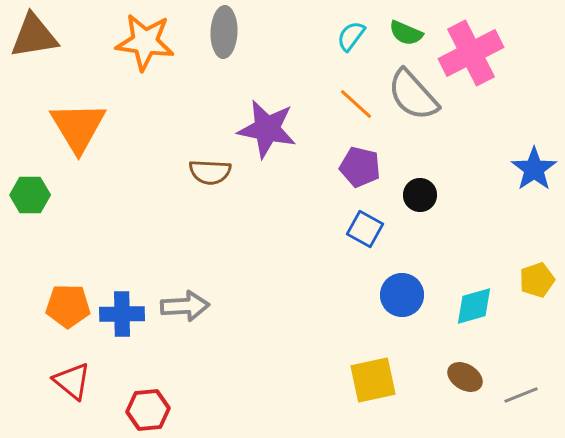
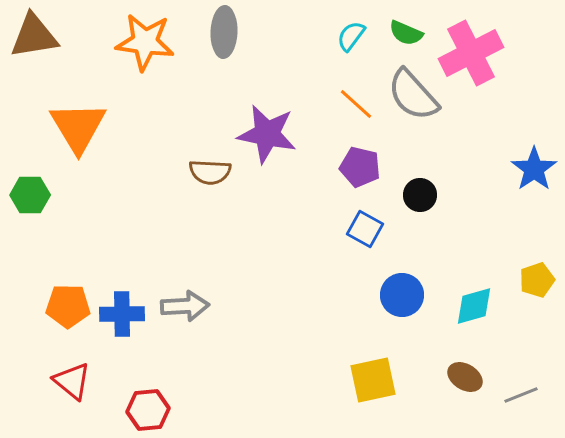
purple star: moved 5 px down
